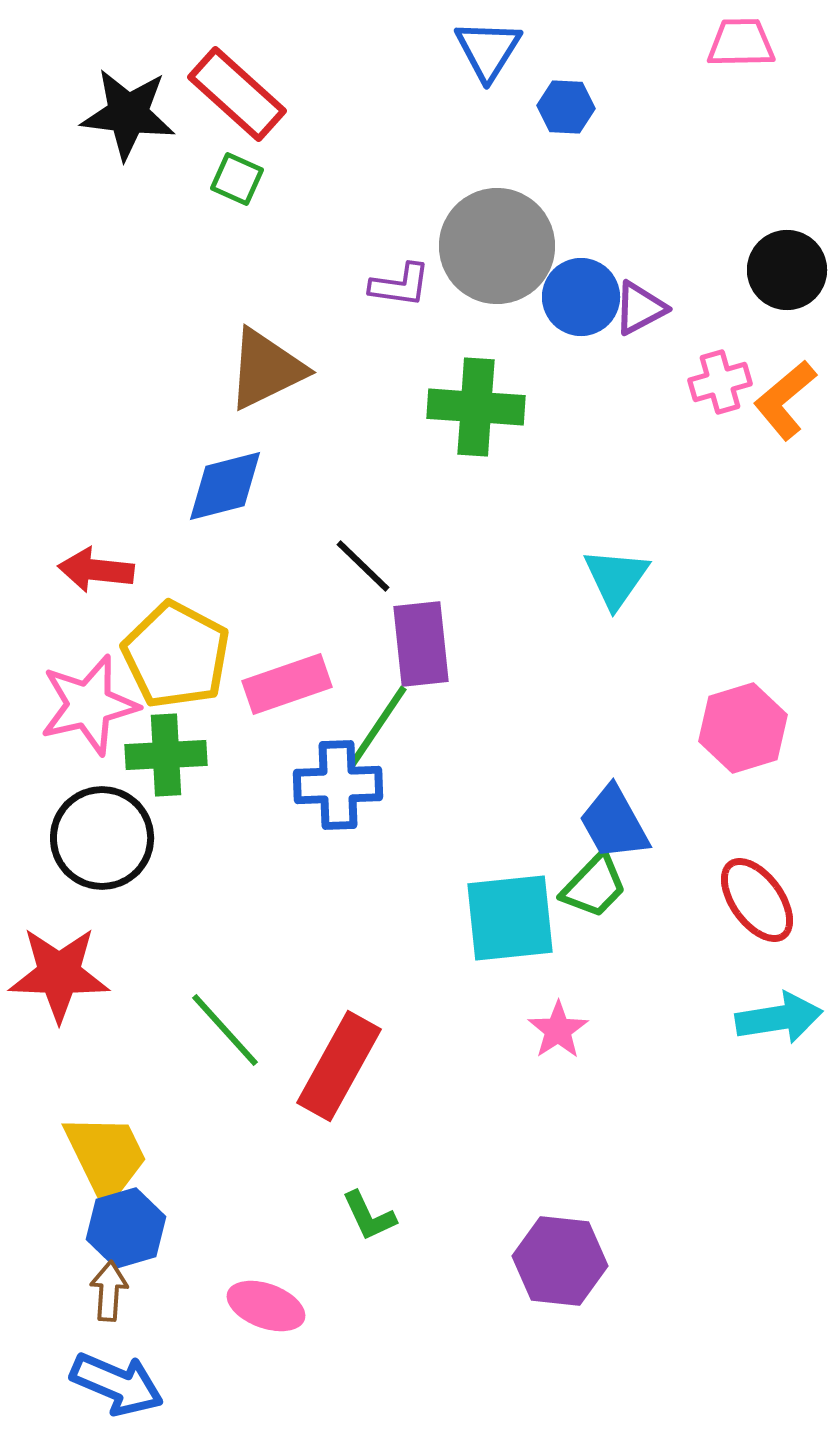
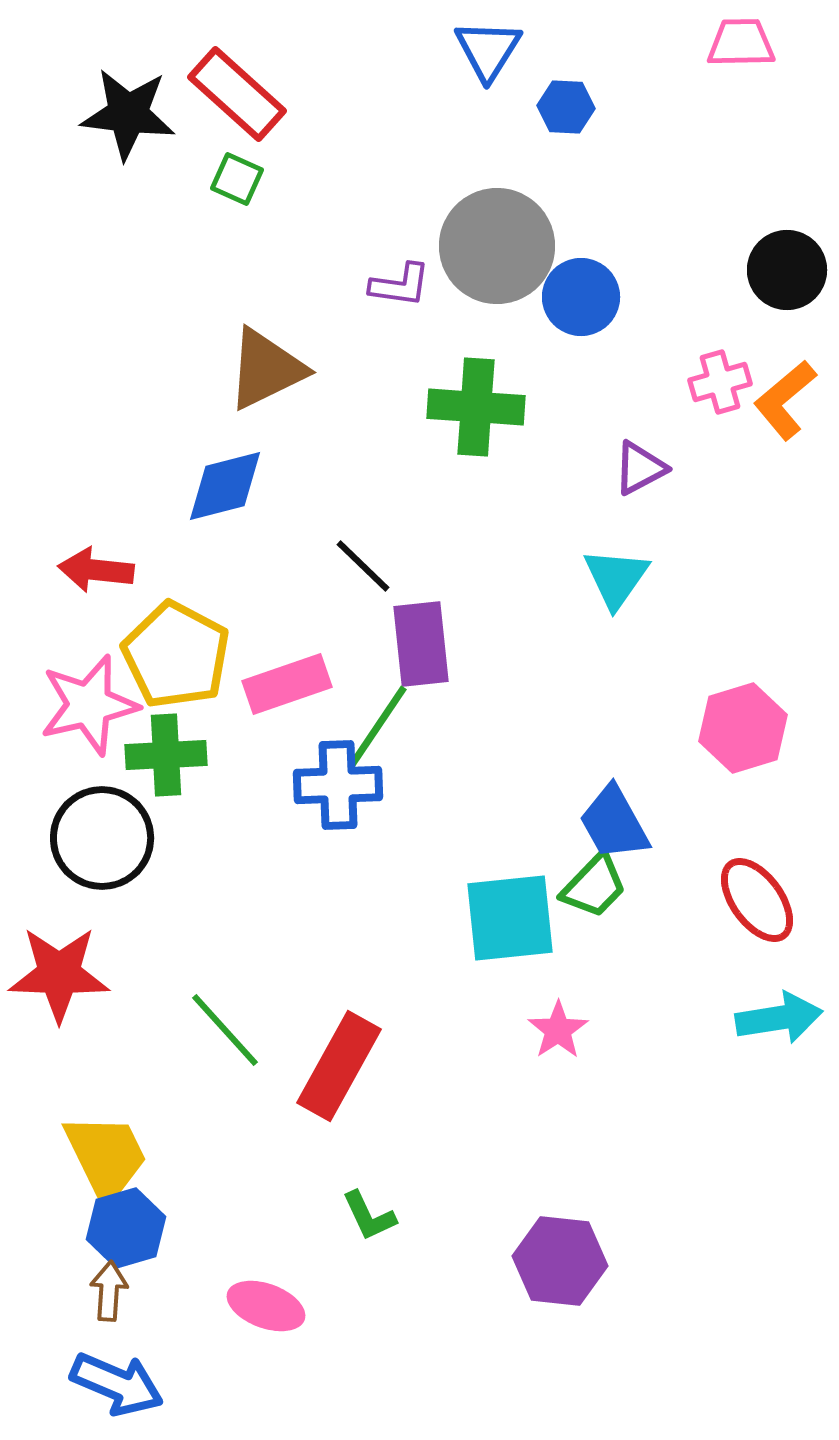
purple triangle at (640, 308): moved 160 px down
